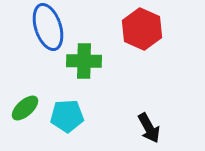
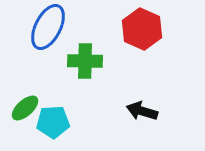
blue ellipse: rotated 45 degrees clockwise
green cross: moved 1 px right
cyan pentagon: moved 14 px left, 6 px down
black arrow: moved 7 px left, 17 px up; rotated 136 degrees clockwise
